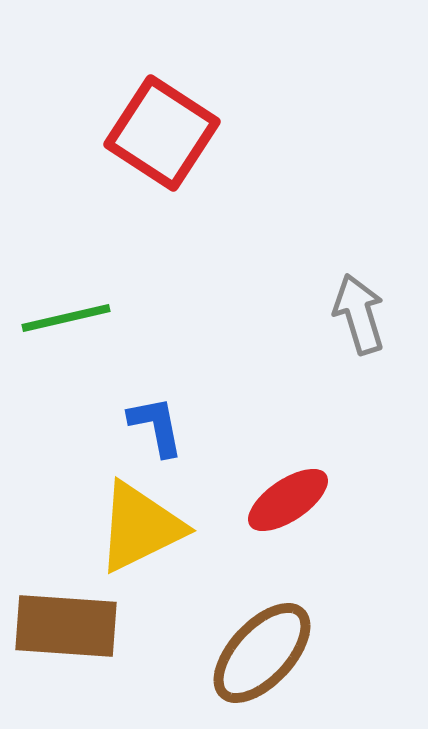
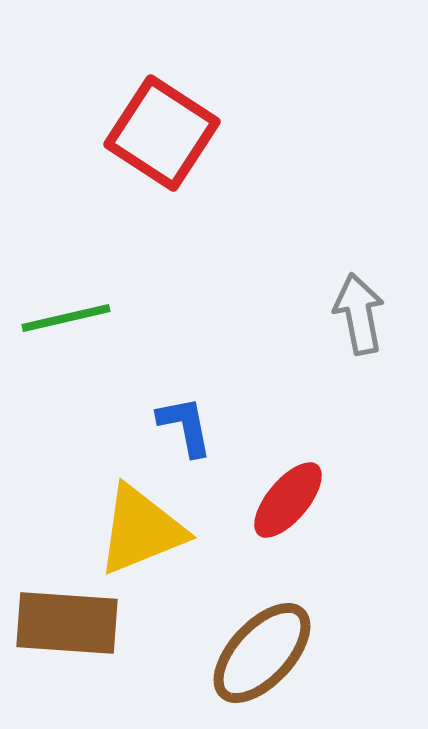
gray arrow: rotated 6 degrees clockwise
blue L-shape: moved 29 px right
red ellipse: rotated 16 degrees counterclockwise
yellow triangle: moved 1 px right, 3 px down; rotated 4 degrees clockwise
brown rectangle: moved 1 px right, 3 px up
